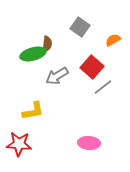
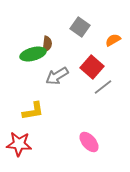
pink ellipse: moved 1 px up; rotated 45 degrees clockwise
